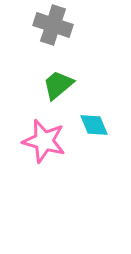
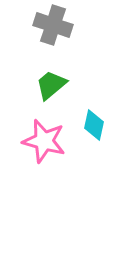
green trapezoid: moved 7 px left
cyan diamond: rotated 36 degrees clockwise
